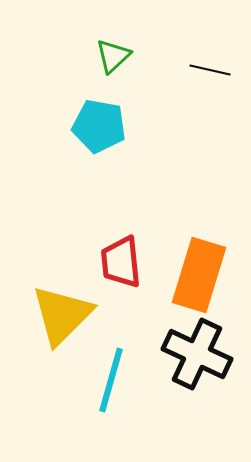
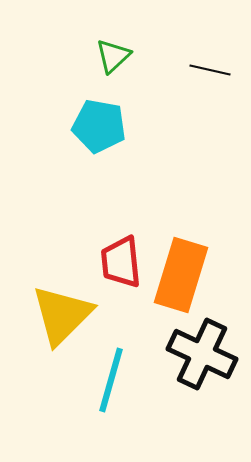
orange rectangle: moved 18 px left
black cross: moved 5 px right
